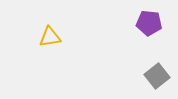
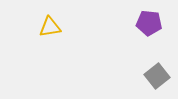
yellow triangle: moved 10 px up
